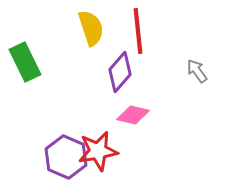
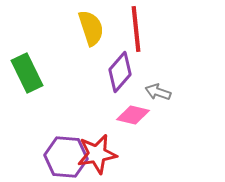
red line: moved 2 px left, 2 px up
green rectangle: moved 2 px right, 11 px down
gray arrow: moved 39 px left, 21 px down; rotated 35 degrees counterclockwise
red star: moved 1 px left, 3 px down
purple hexagon: rotated 18 degrees counterclockwise
